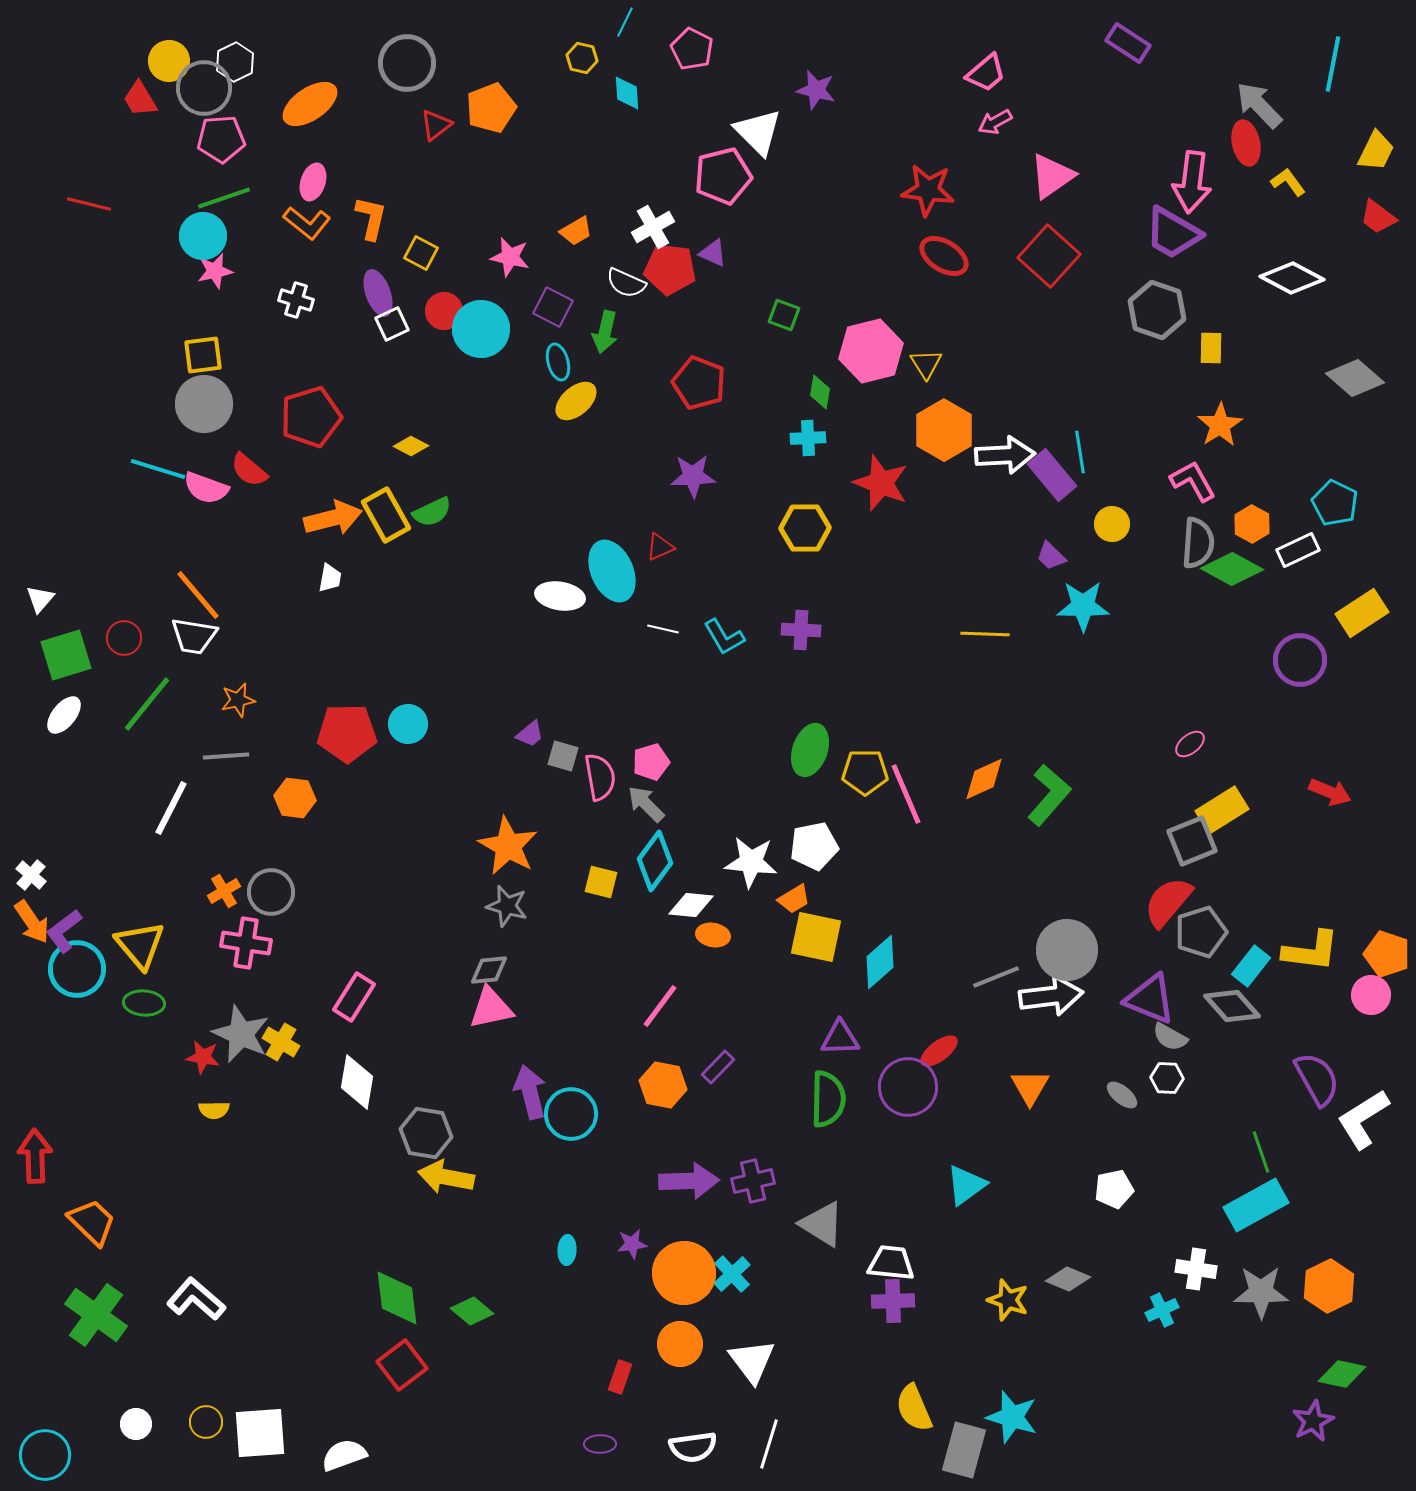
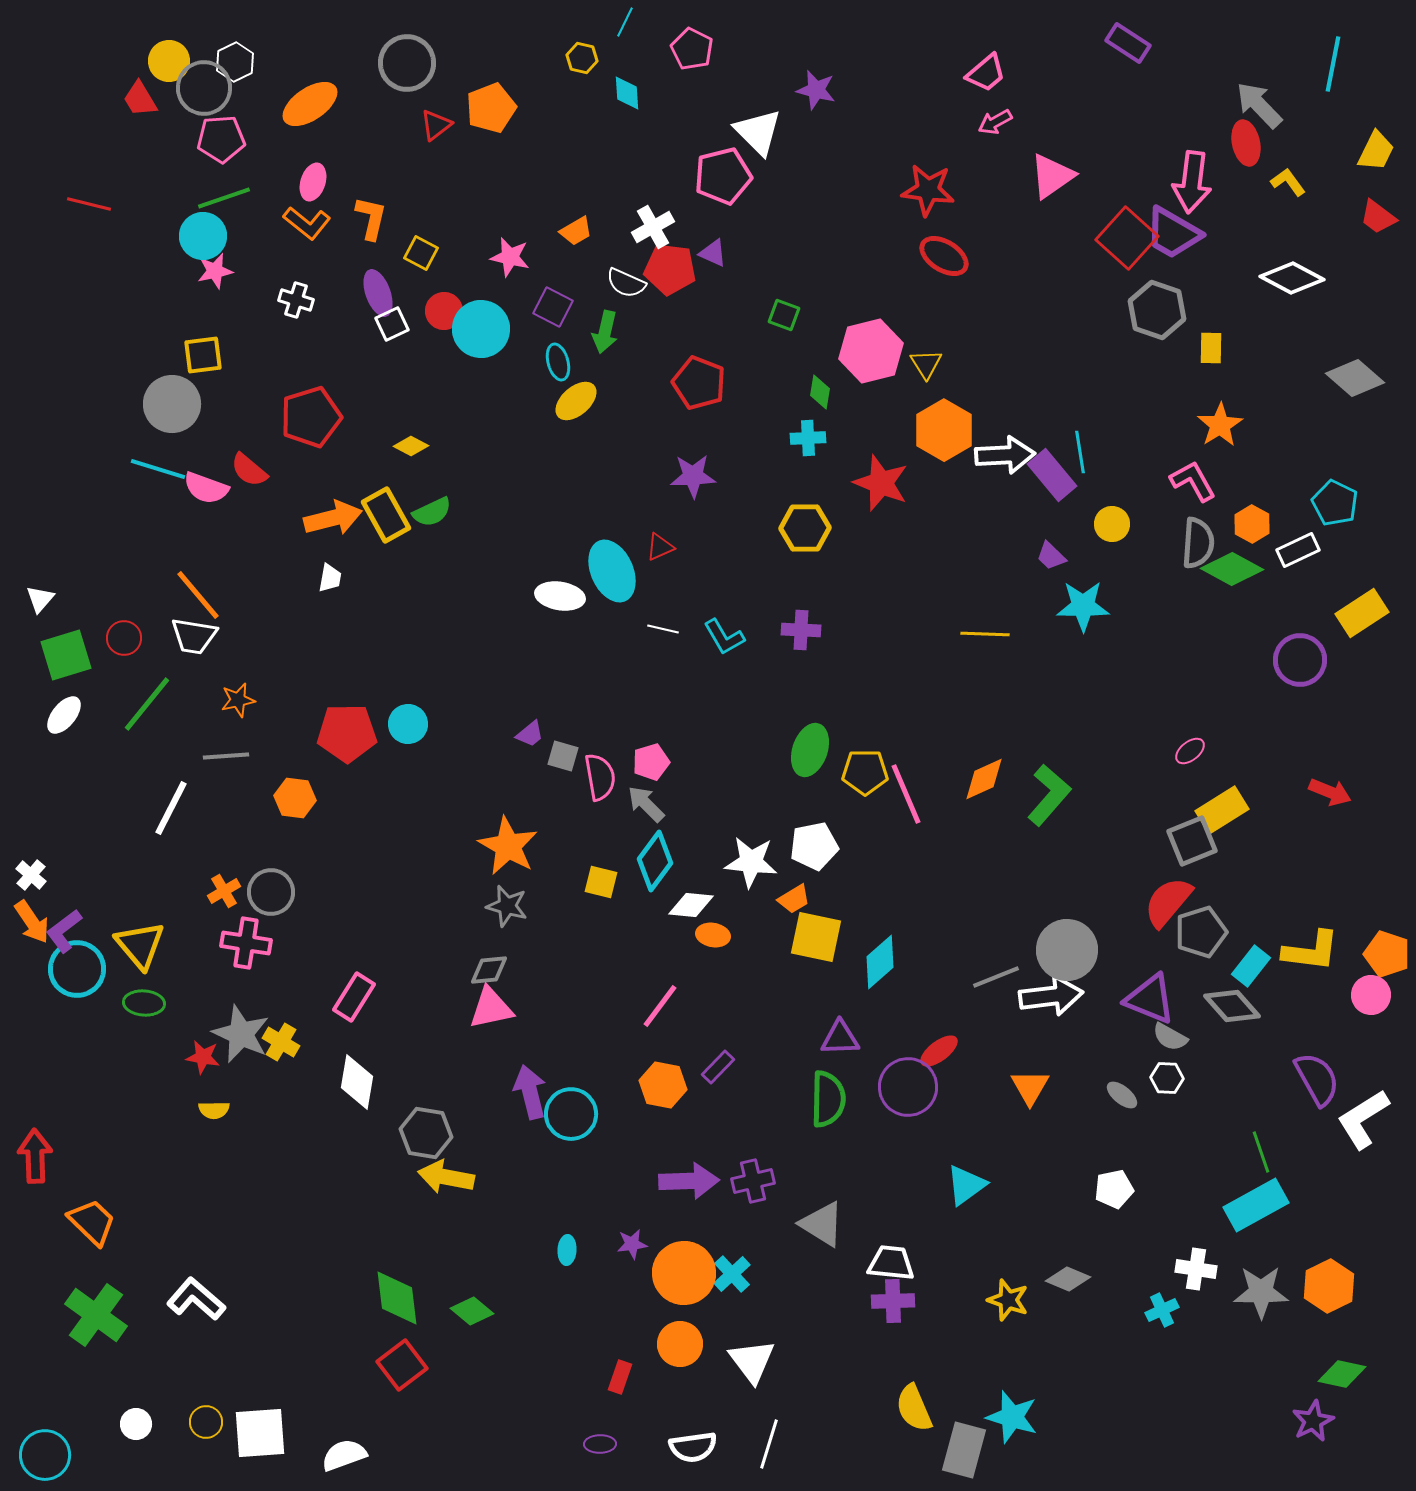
red square at (1049, 256): moved 78 px right, 18 px up
gray circle at (204, 404): moved 32 px left
pink ellipse at (1190, 744): moved 7 px down
